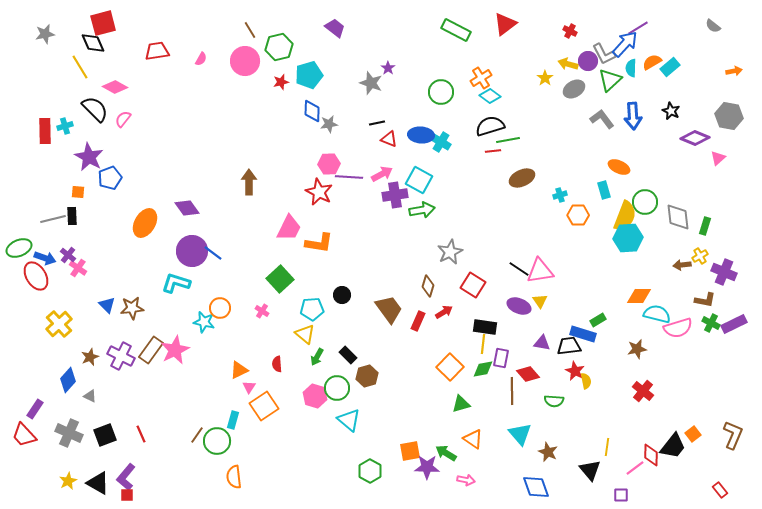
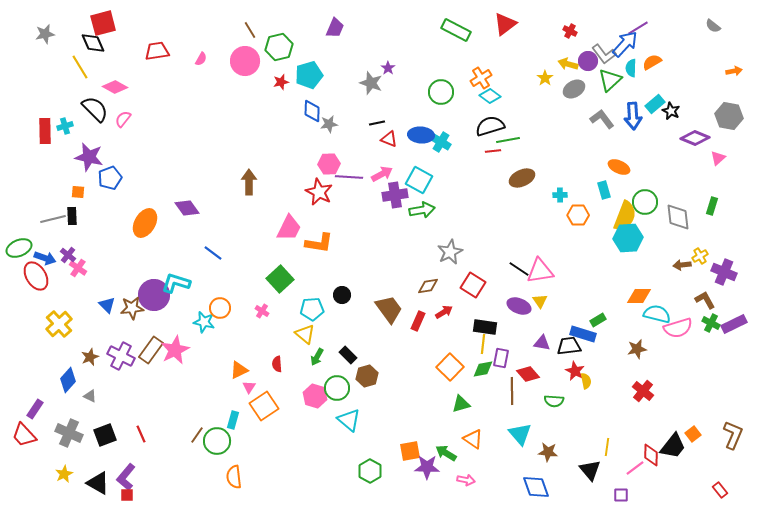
purple trapezoid at (335, 28): rotated 75 degrees clockwise
gray L-shape at (604, 54): rotated 10 degrees counterclockwise
cyan rectangle at (670, 67): moved 15 px left, 37 px down
purple star at (89, 157): rotated 16 degrees counterclockwise
cyan cross at (560, 195): rotated 16 degrees clockwise
green rectangle at (705, 226): moved 7 px right, 20 px up
purple circle at (192, 251): moved 38 px left, 44 px down
brown diamond at (428, 286): rotated 65 degrees clockwise
brown L-shape at (705, 300): rotated 130 degrees counterclockwise
brown star at (548, 452): rotated 18 degrees counterclockwise
yellow star at (68, 481): moved 4 px left, 7 px up
